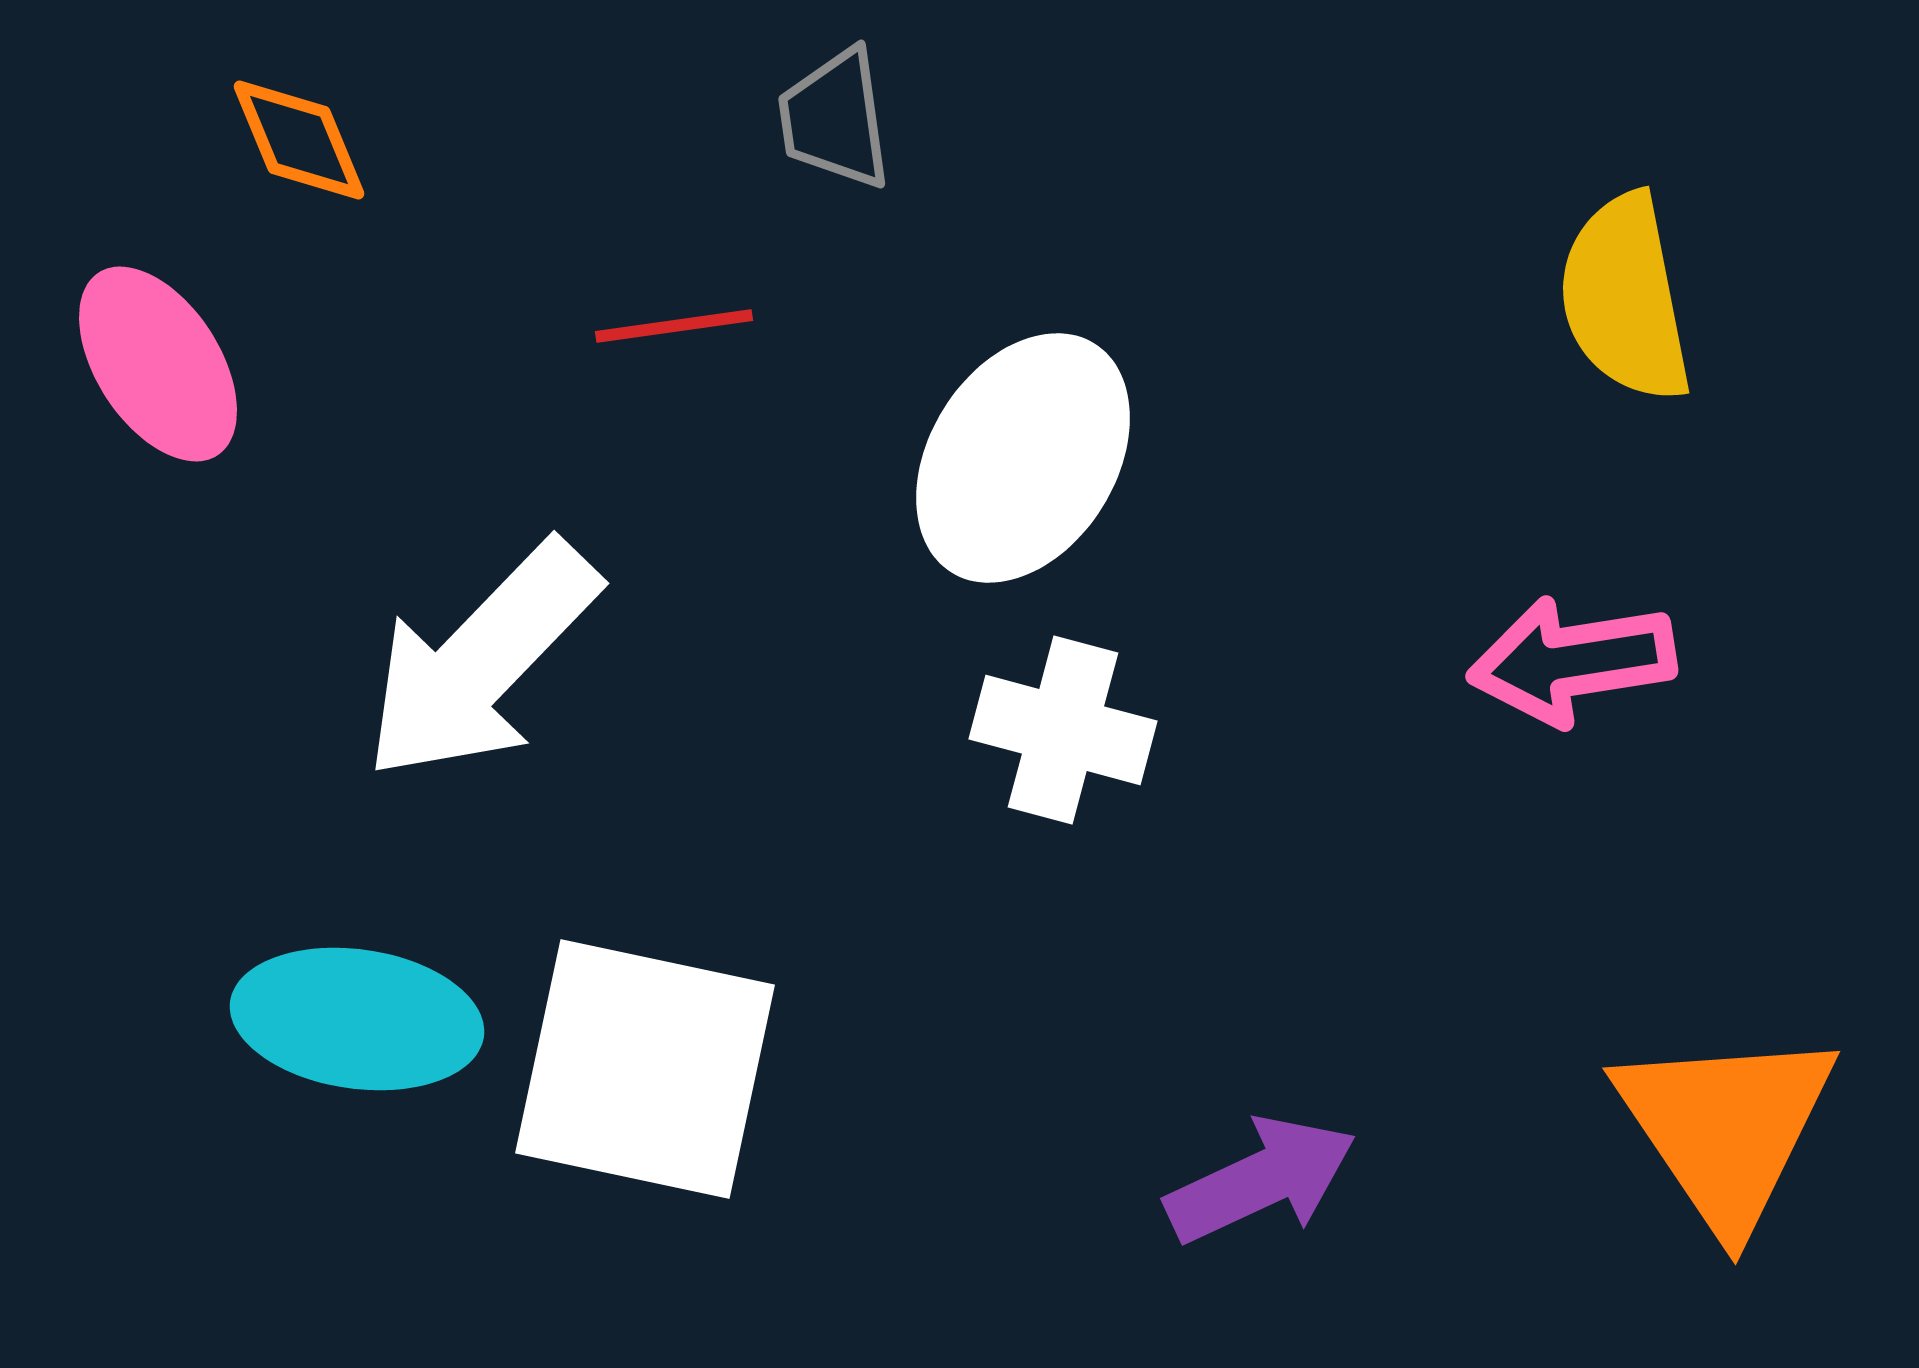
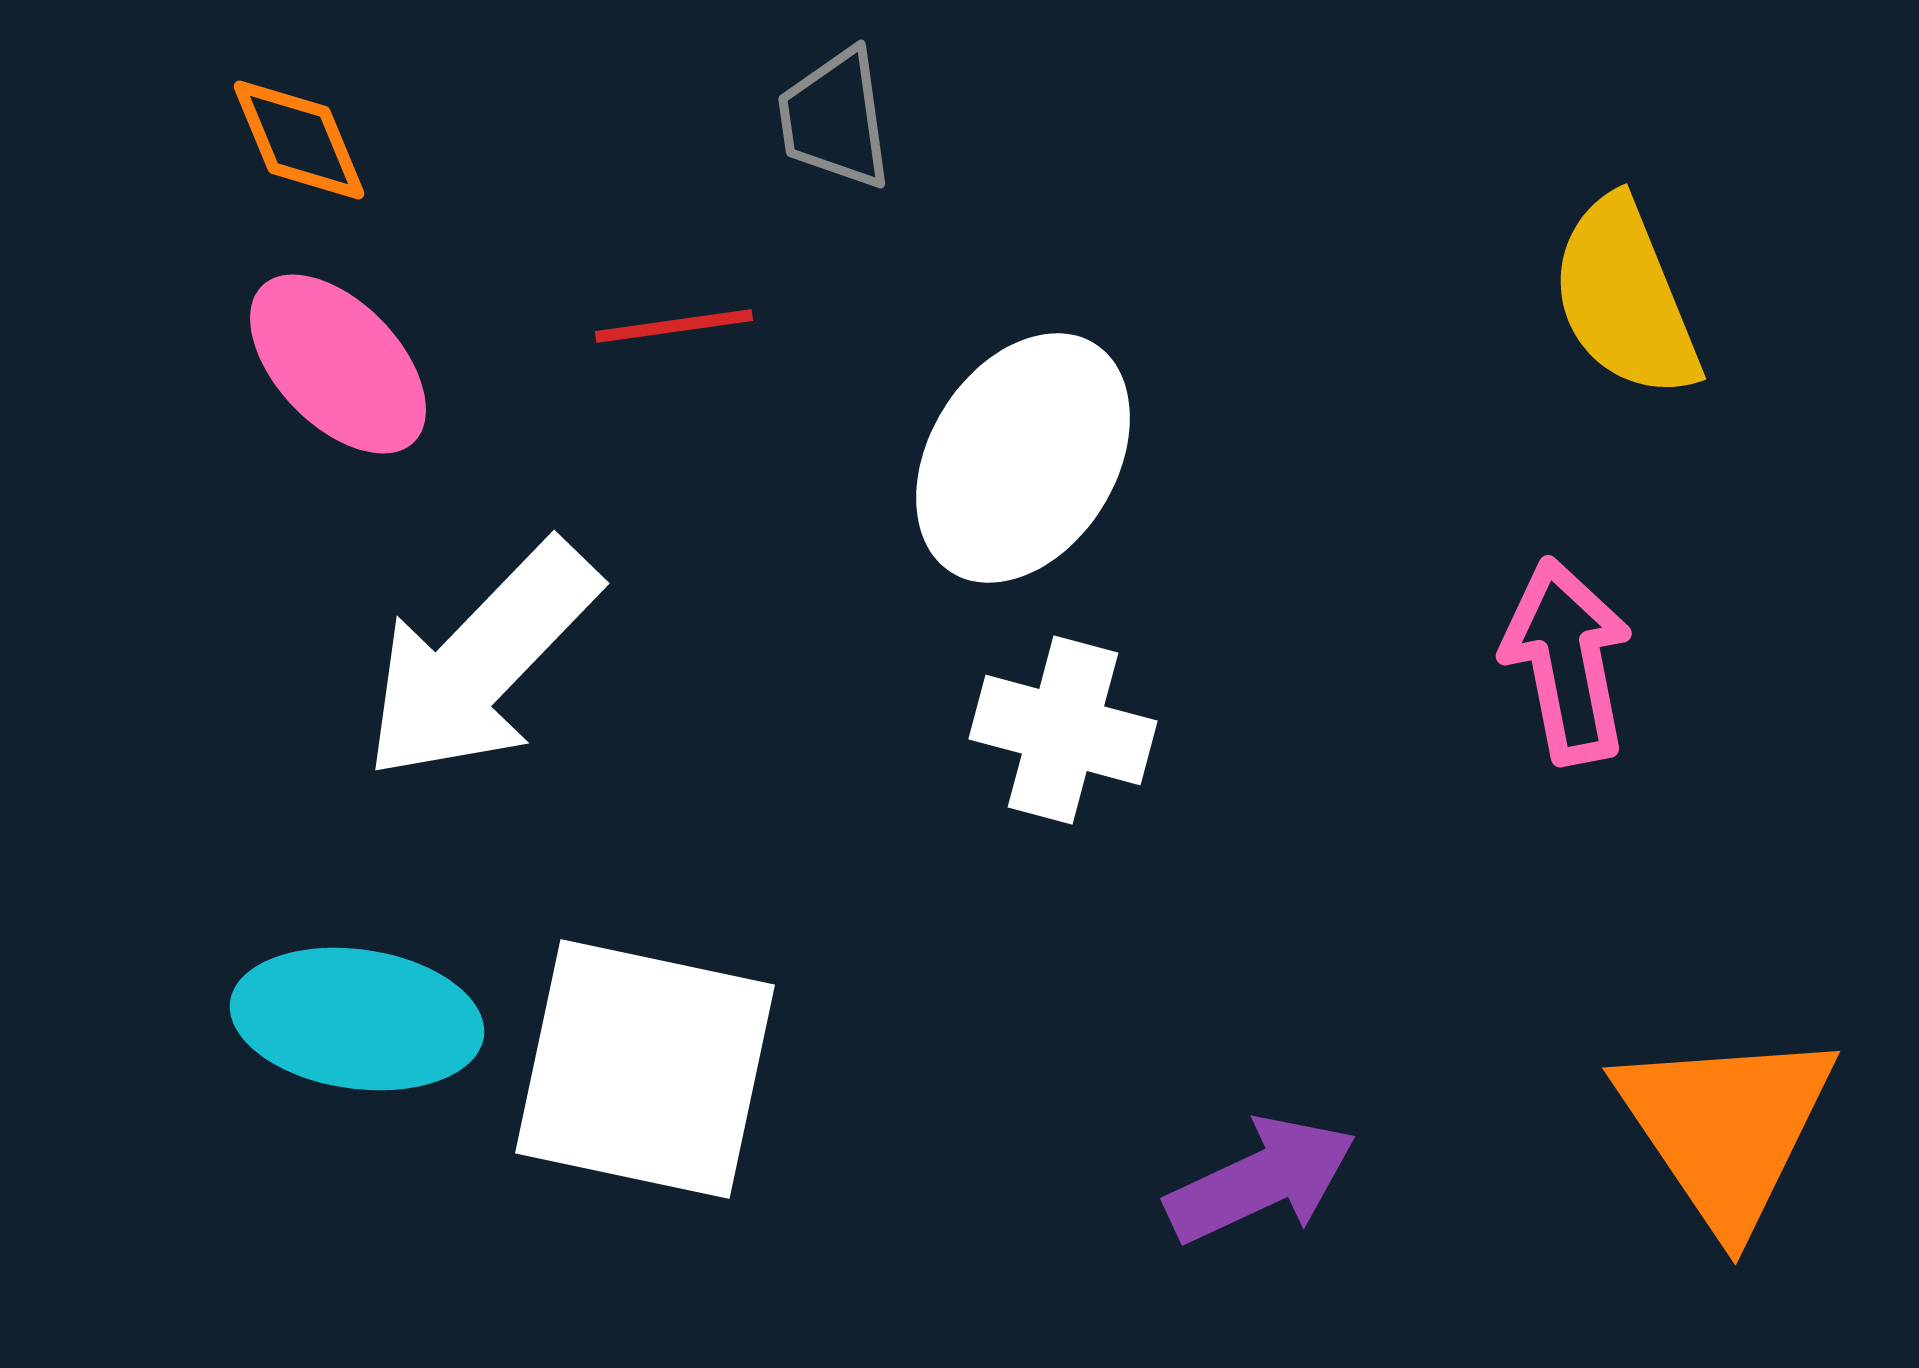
yellow semicircle: rotated 11 degrees counterclockwise
pink ellipse: moved 180 px right; rotated 11 degrees counterclockwise
pink arrow: moved 5 px left; rotated 88 degrees clockwise
